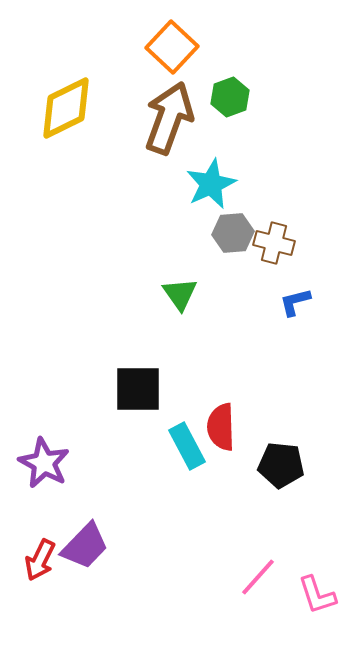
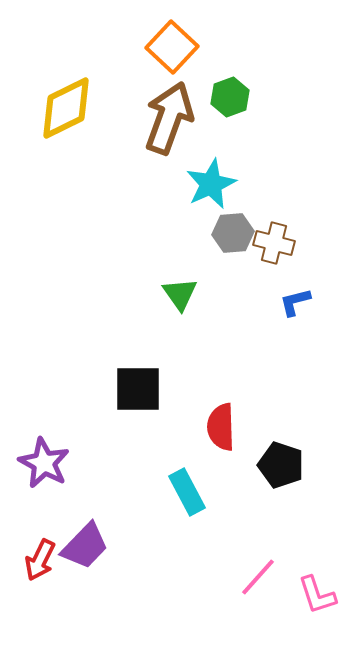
cyan rectangle: moved 46 px down
black pentagon: rotated 12 degrees clockwise
